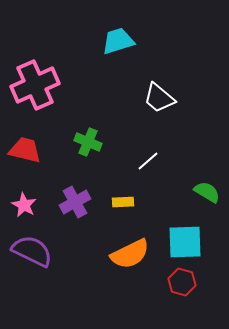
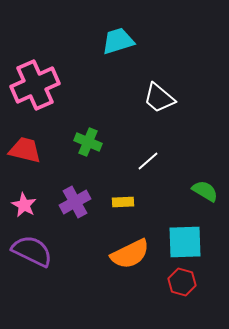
green semicircle: moved 2 px left, 1 px up
